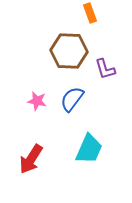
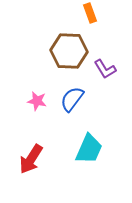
purple L-shape: rotated 15 degrees counterclockwise
